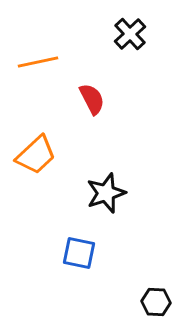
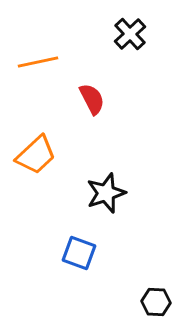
blue square: rotated 8 degrees clockwise
